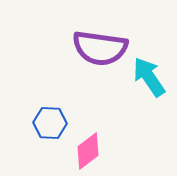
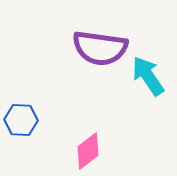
cyan arrow: moved 1 px left, 1 px up
blue hexagon: moved 29 px left, 3 px up
